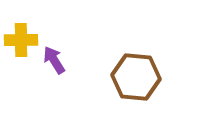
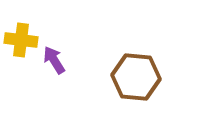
yellow cross: rotated 8 degrees clockwise
